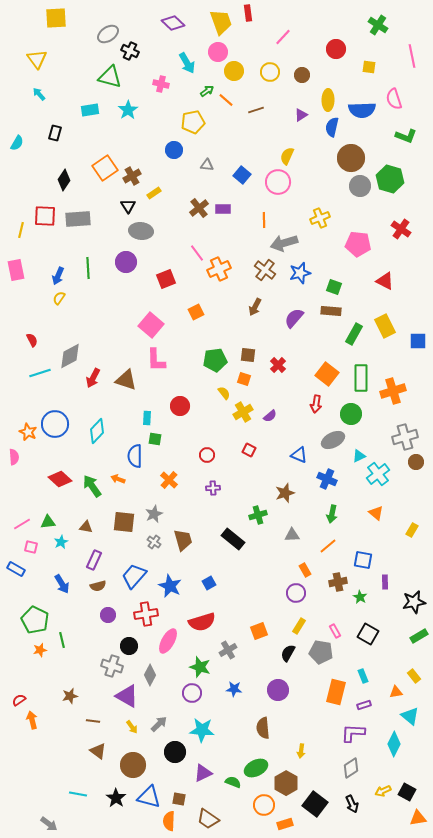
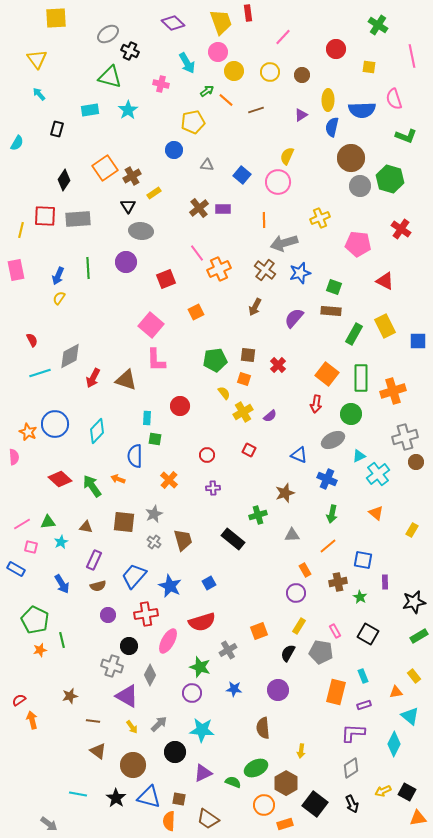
black rectangle at (55, 133): moved 2 px right, 4 px up
